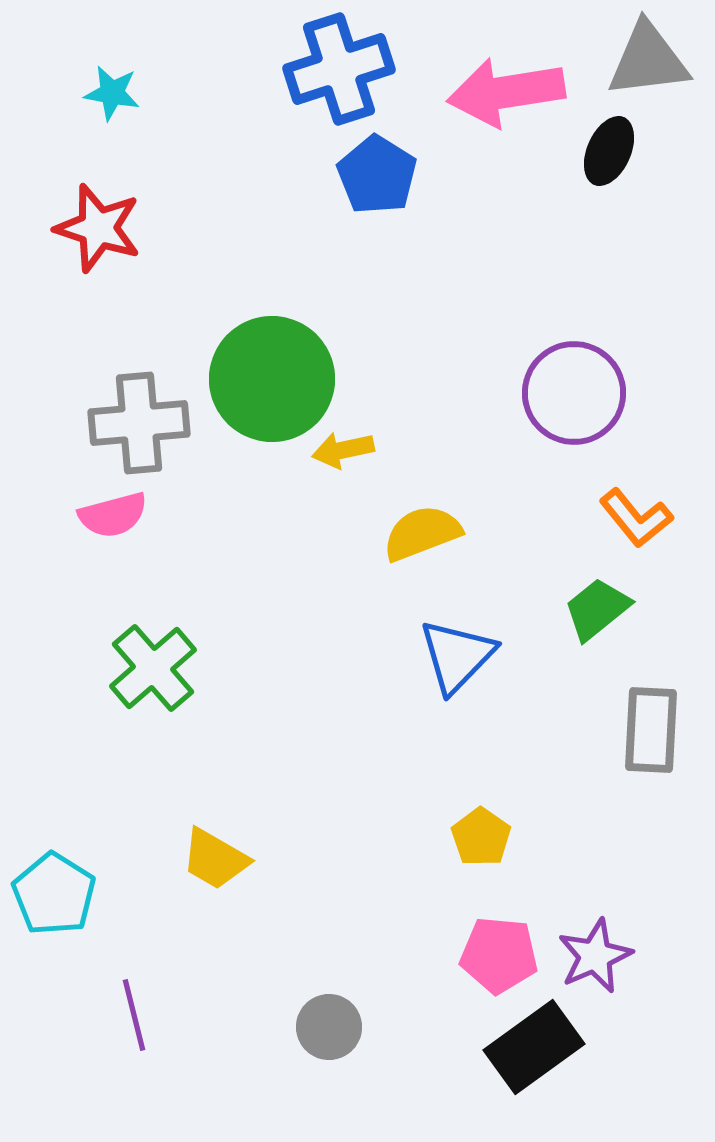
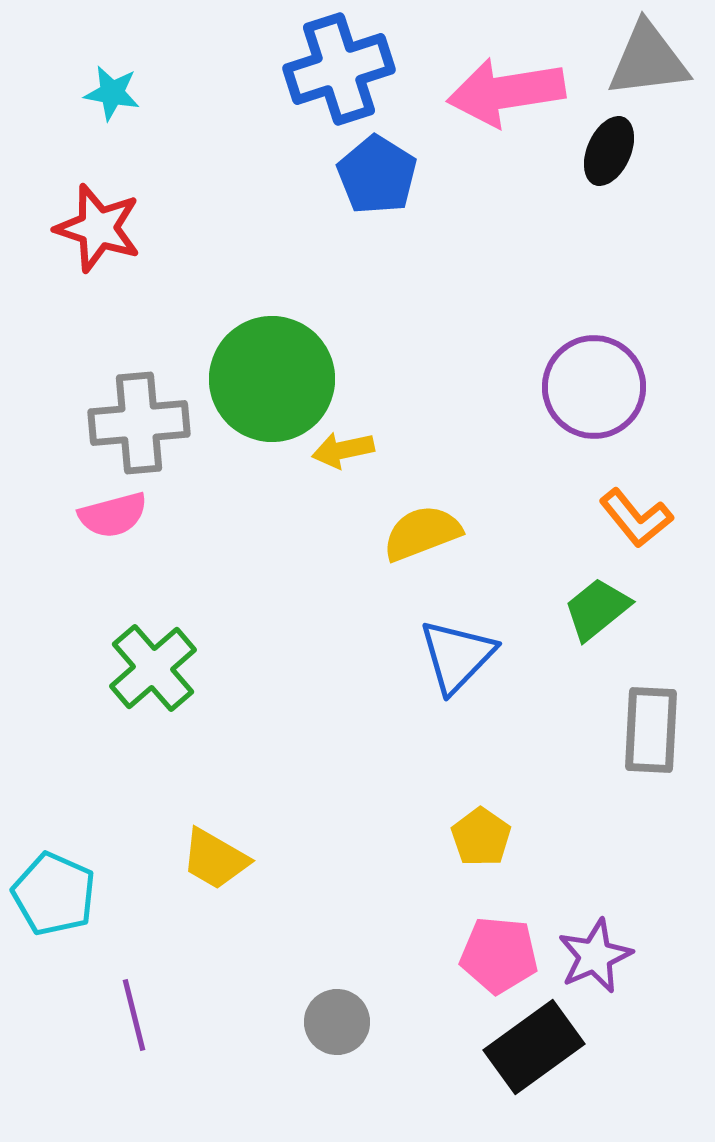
purple circle: moved 20 px right, 6 px up
cyan pentagon: rotated 8 degrees counterclockwise
gray circle: moved 8 px right, 5 px up
